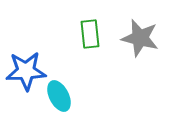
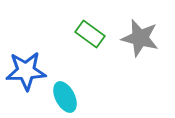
green rectangle: rotated 48 degrees counterclockwise
cyan ellipse: moved 6 px right, 1 px down
